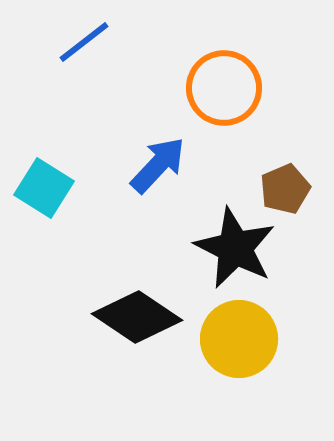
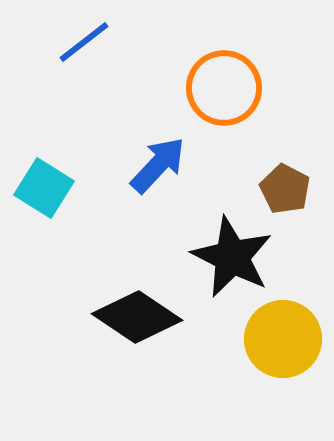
brown pentagon: rotated 21 degrees counterclockwise
black star: moved 3 px left, 9 px down
yellow circle: moved 44 px right
